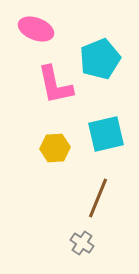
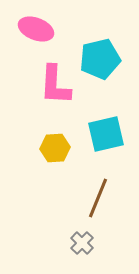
cyan pentagon: rotated 9 degrees clockwise
pink L-shape: rotated 15 degrees clockwise
gray cross: rotated 10 degrees clockwise
